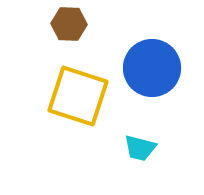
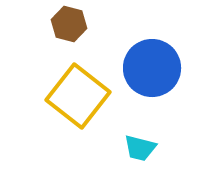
brown hexagon: rotated 12 degrees clockwise
yellow square: rotated 20 degrees clockwise
